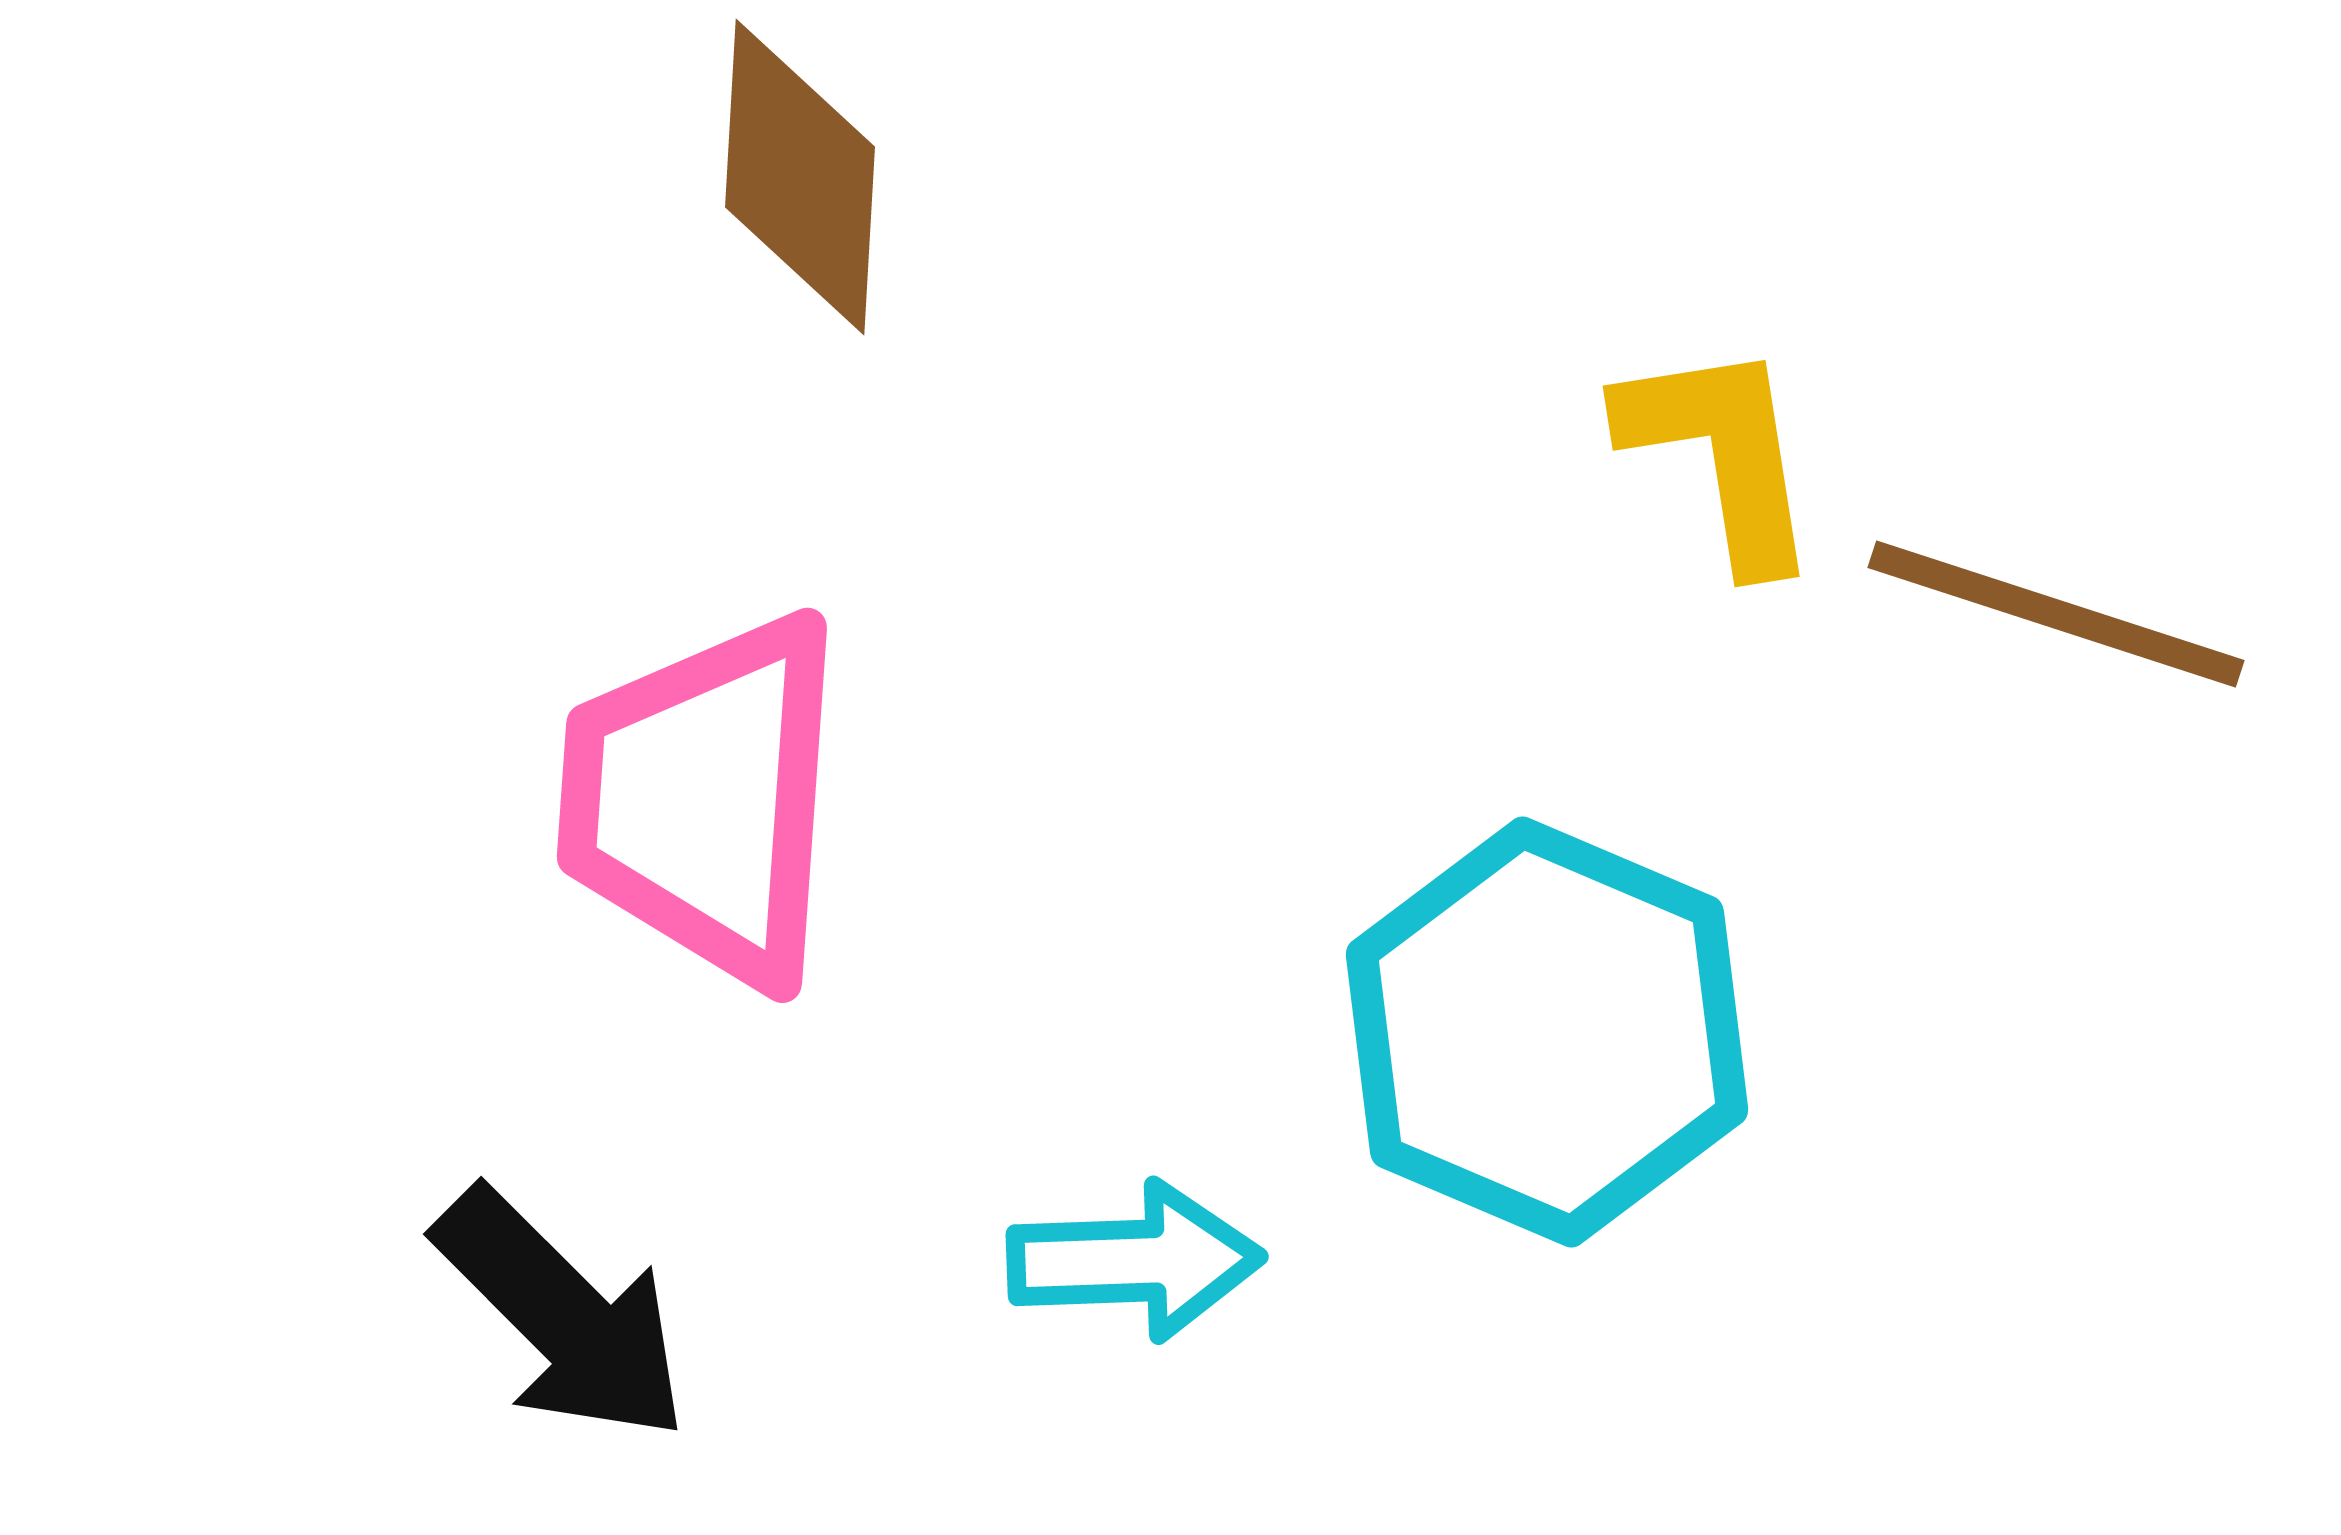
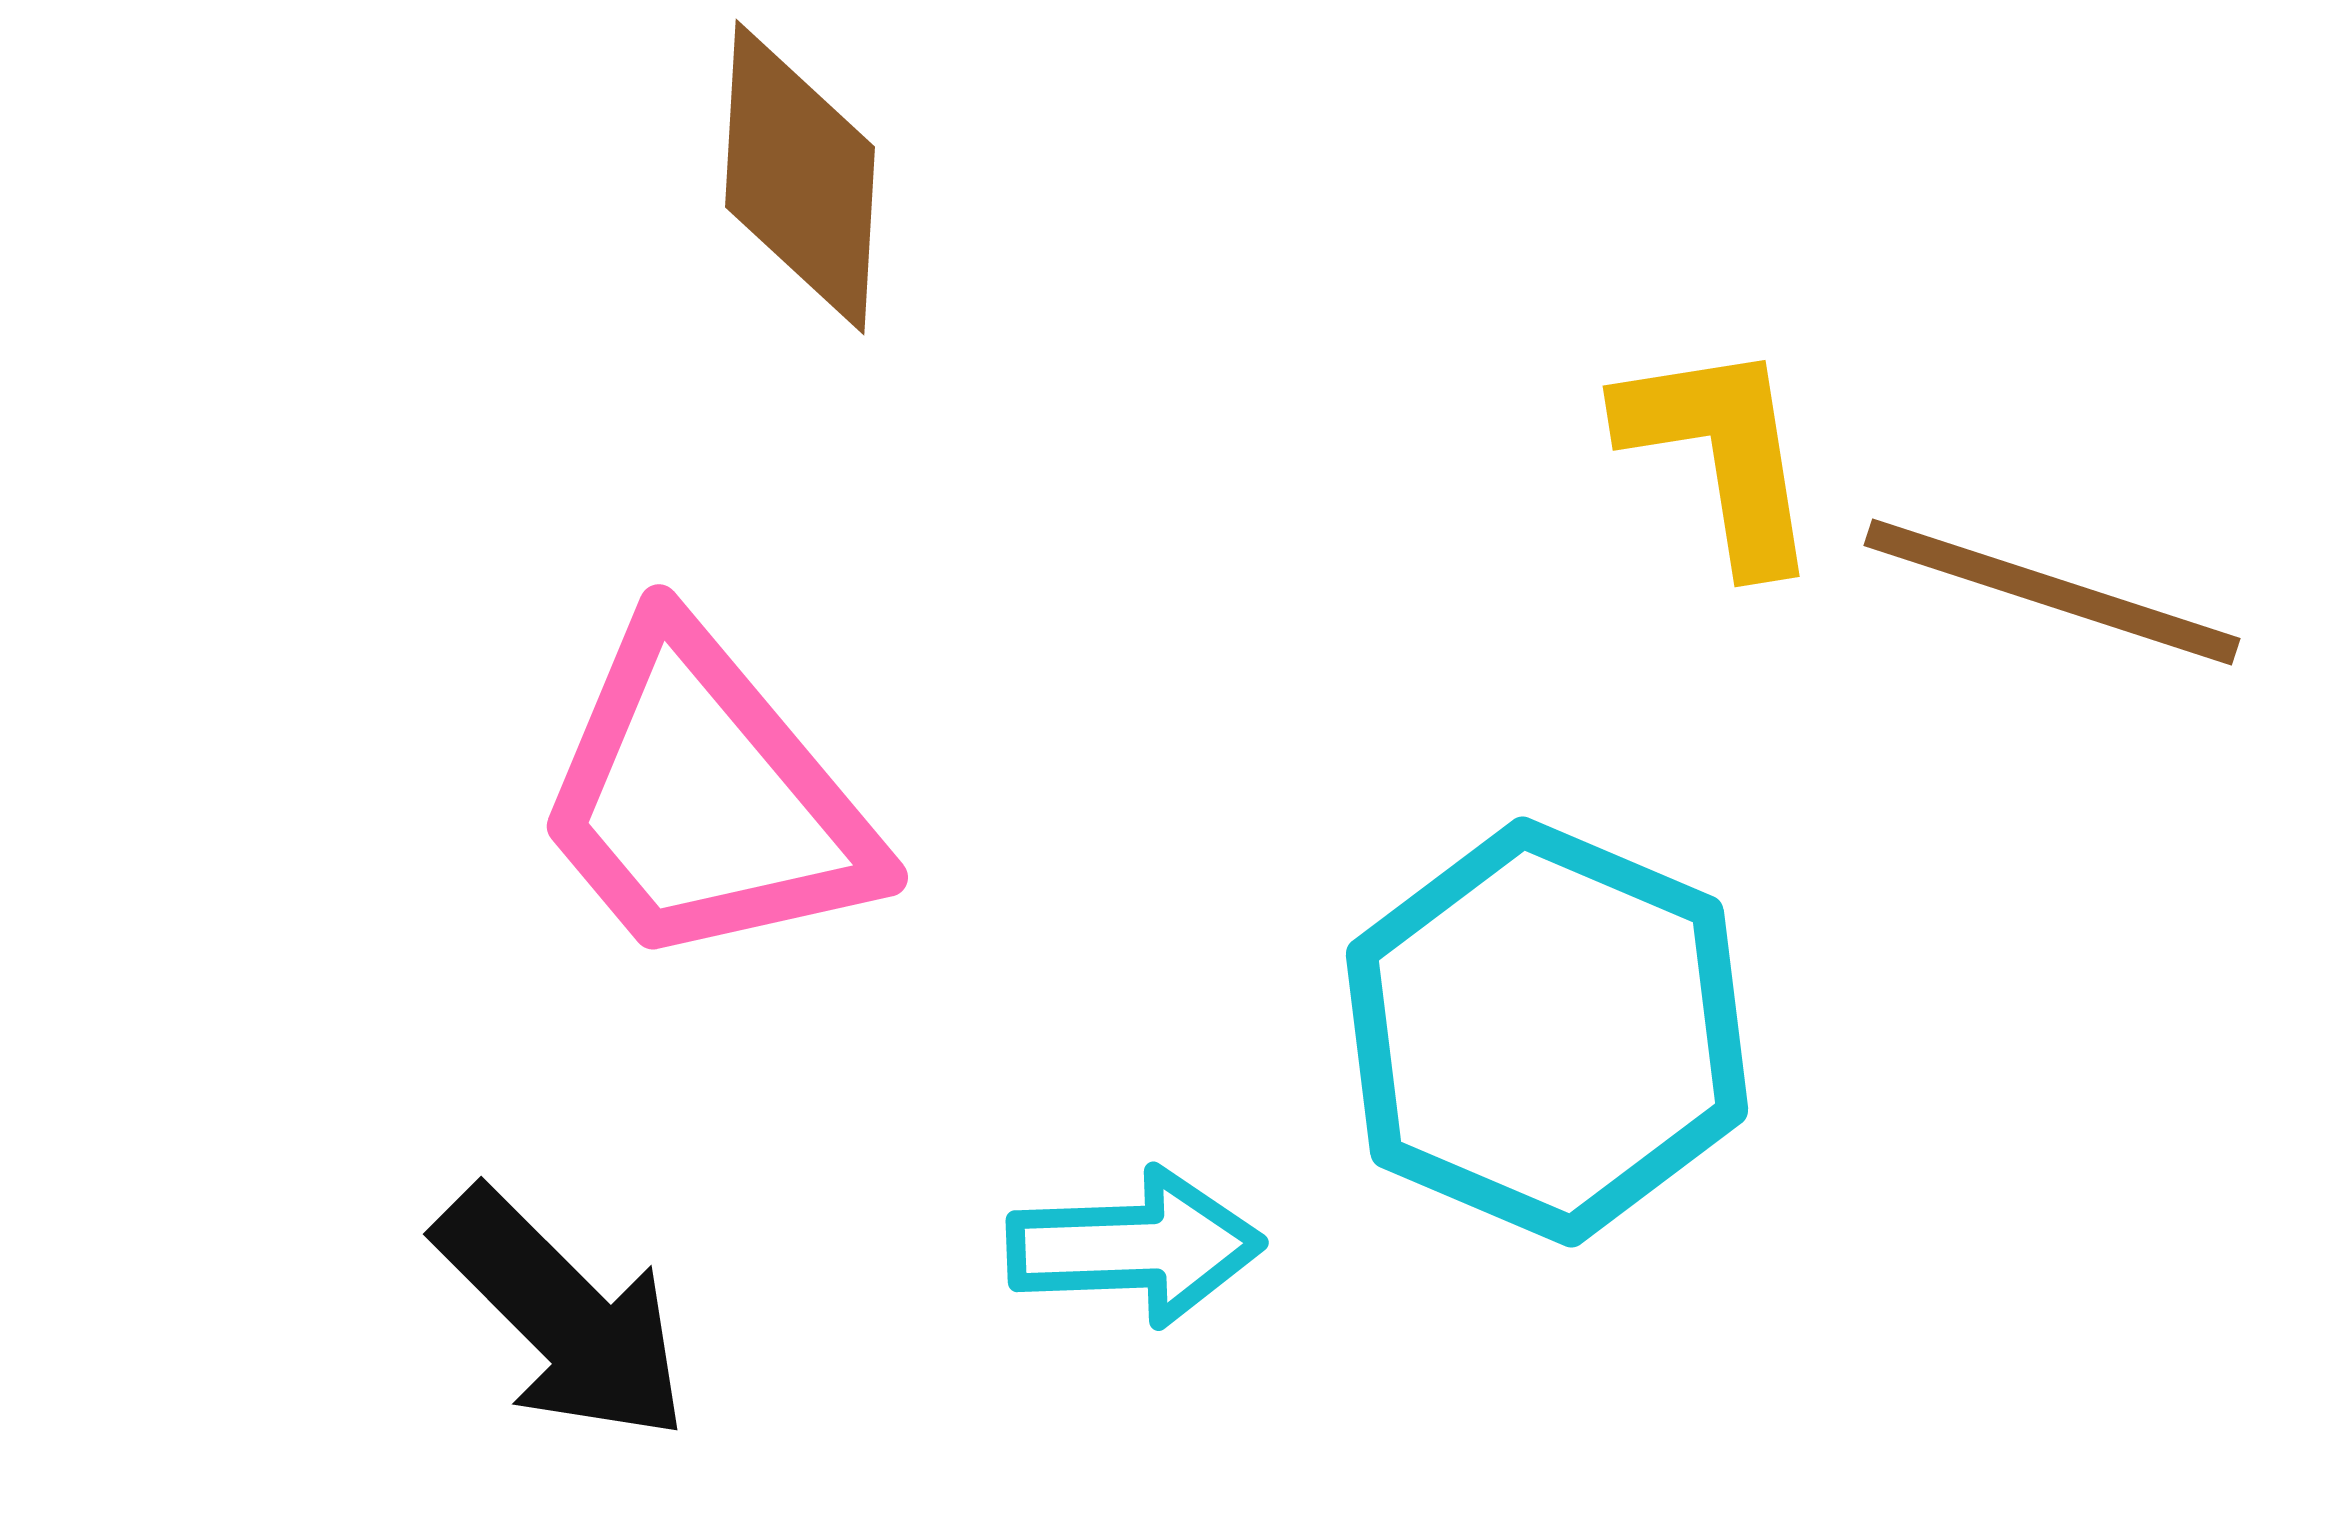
brown line: moved 4 px left, 22 px up
pink trapezoid: rotated 44 degrees counterclockwise
cyan arrow: moved 14 px up
